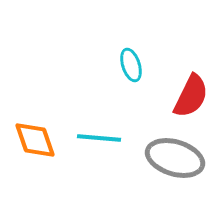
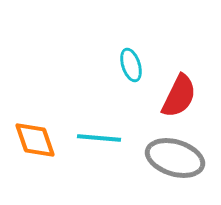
red semicircle: moved 12 px left
